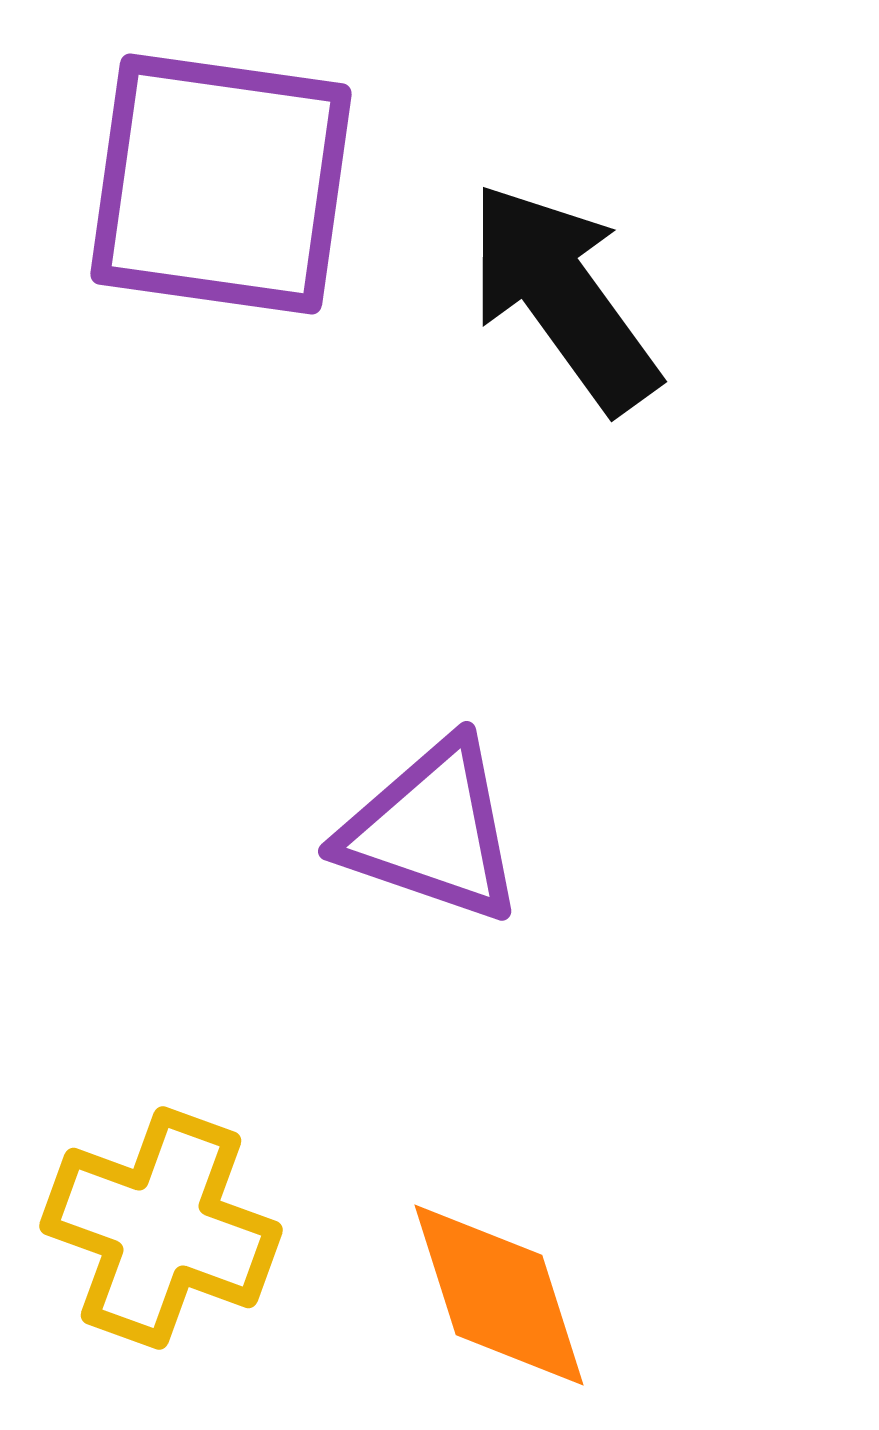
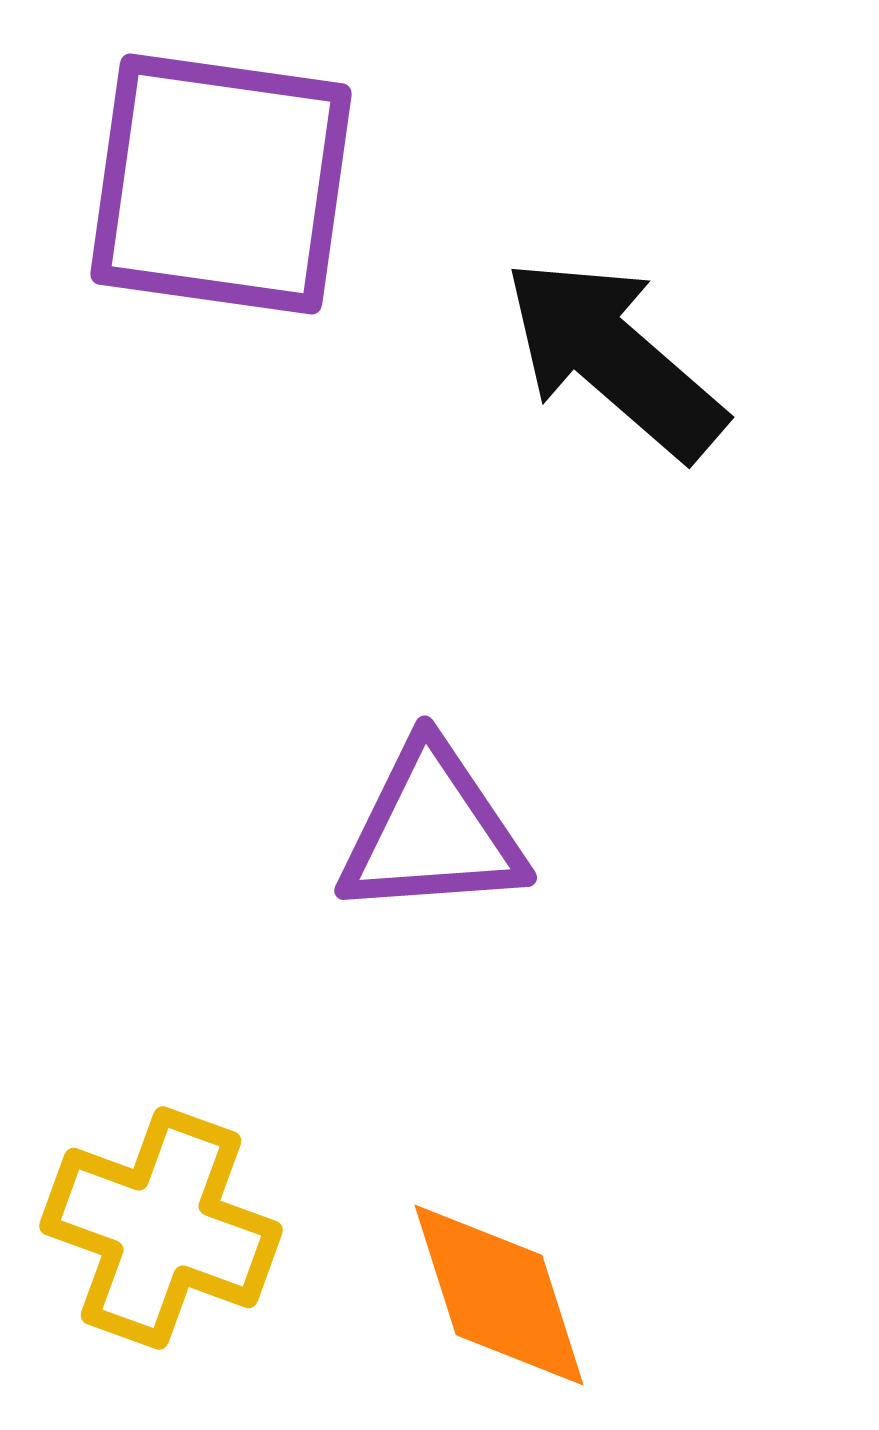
black arrow: moved 51 px right, 61 px down; rotated 13 degrees counterclockwise
purple triangle: rotated 23 degrees counterclockwise
